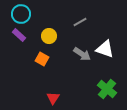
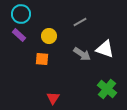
orange square: rotated 24 degrees counterclockwise
